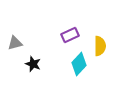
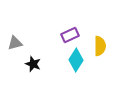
cyan diamond: moved 3 px left, 4 px up; rotated 10 degrees counterclockwise
